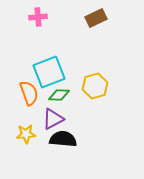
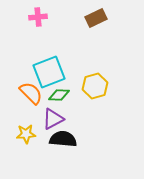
orange semicircle: moved 2 px right; rotated 25 degrees counterclockwise
